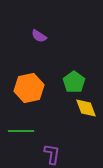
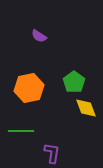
purple L-shape: moved 1 px up
